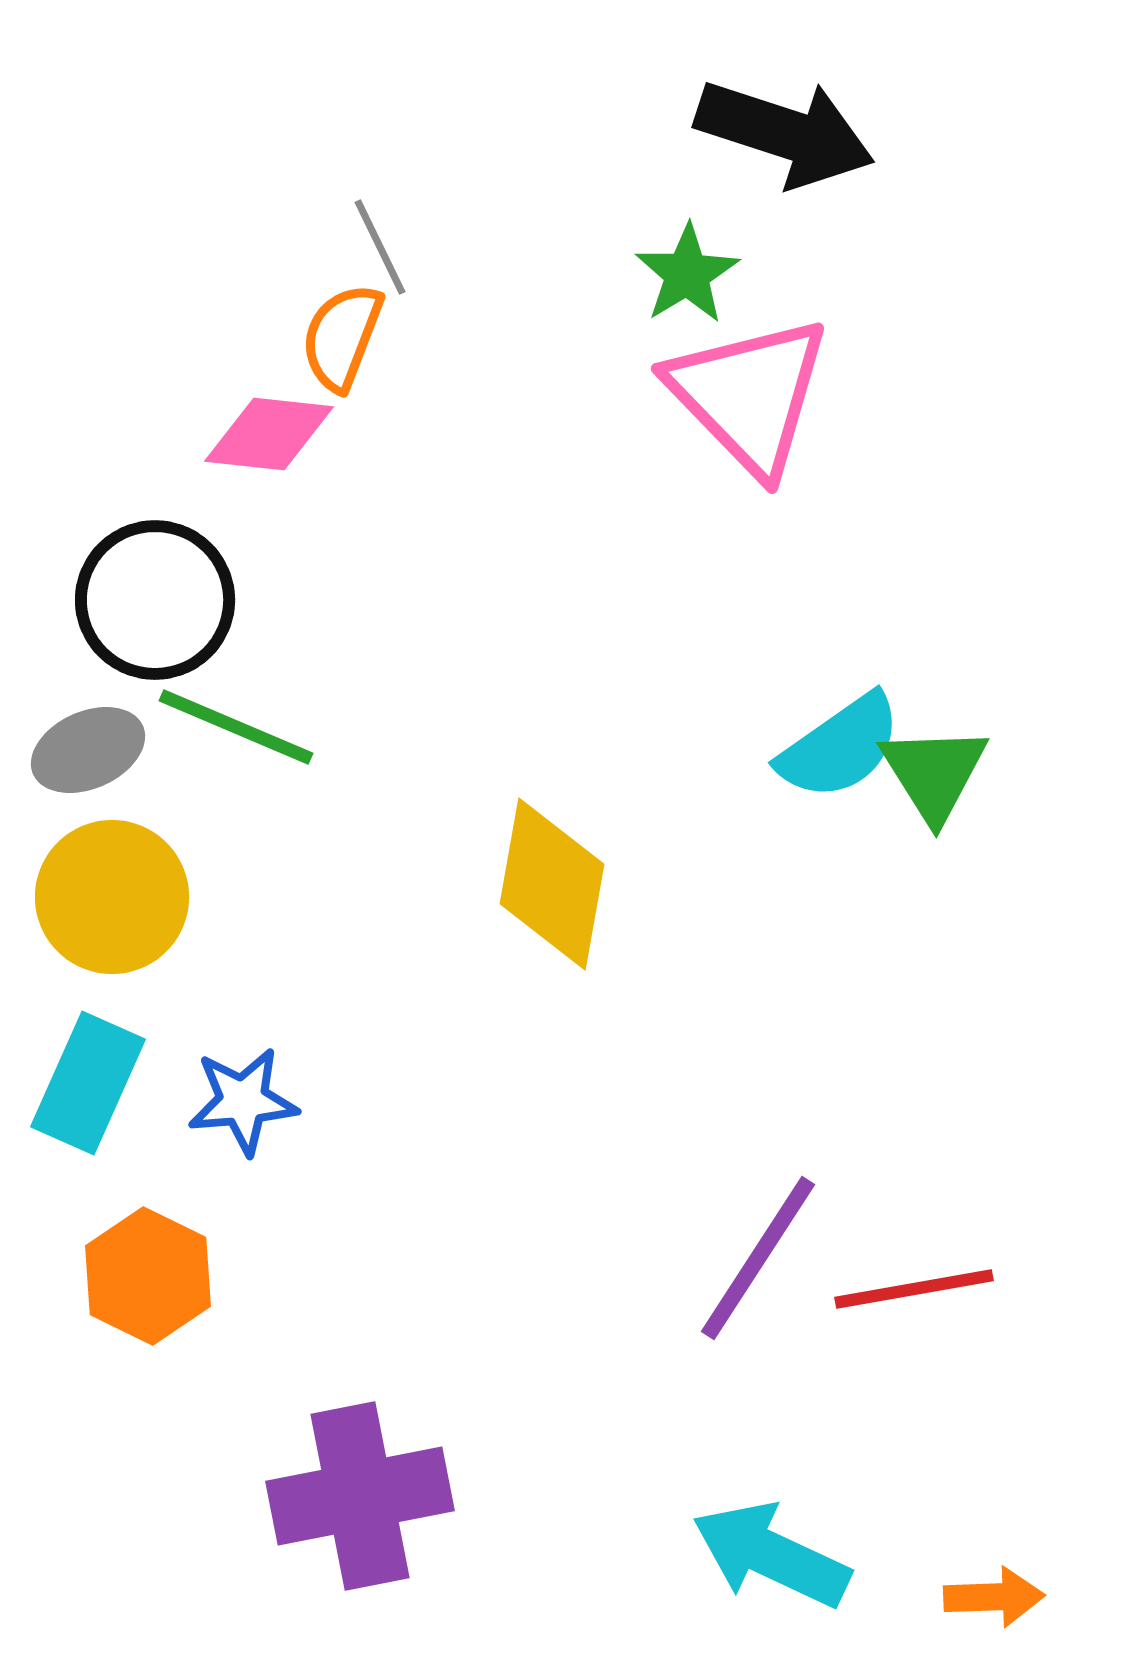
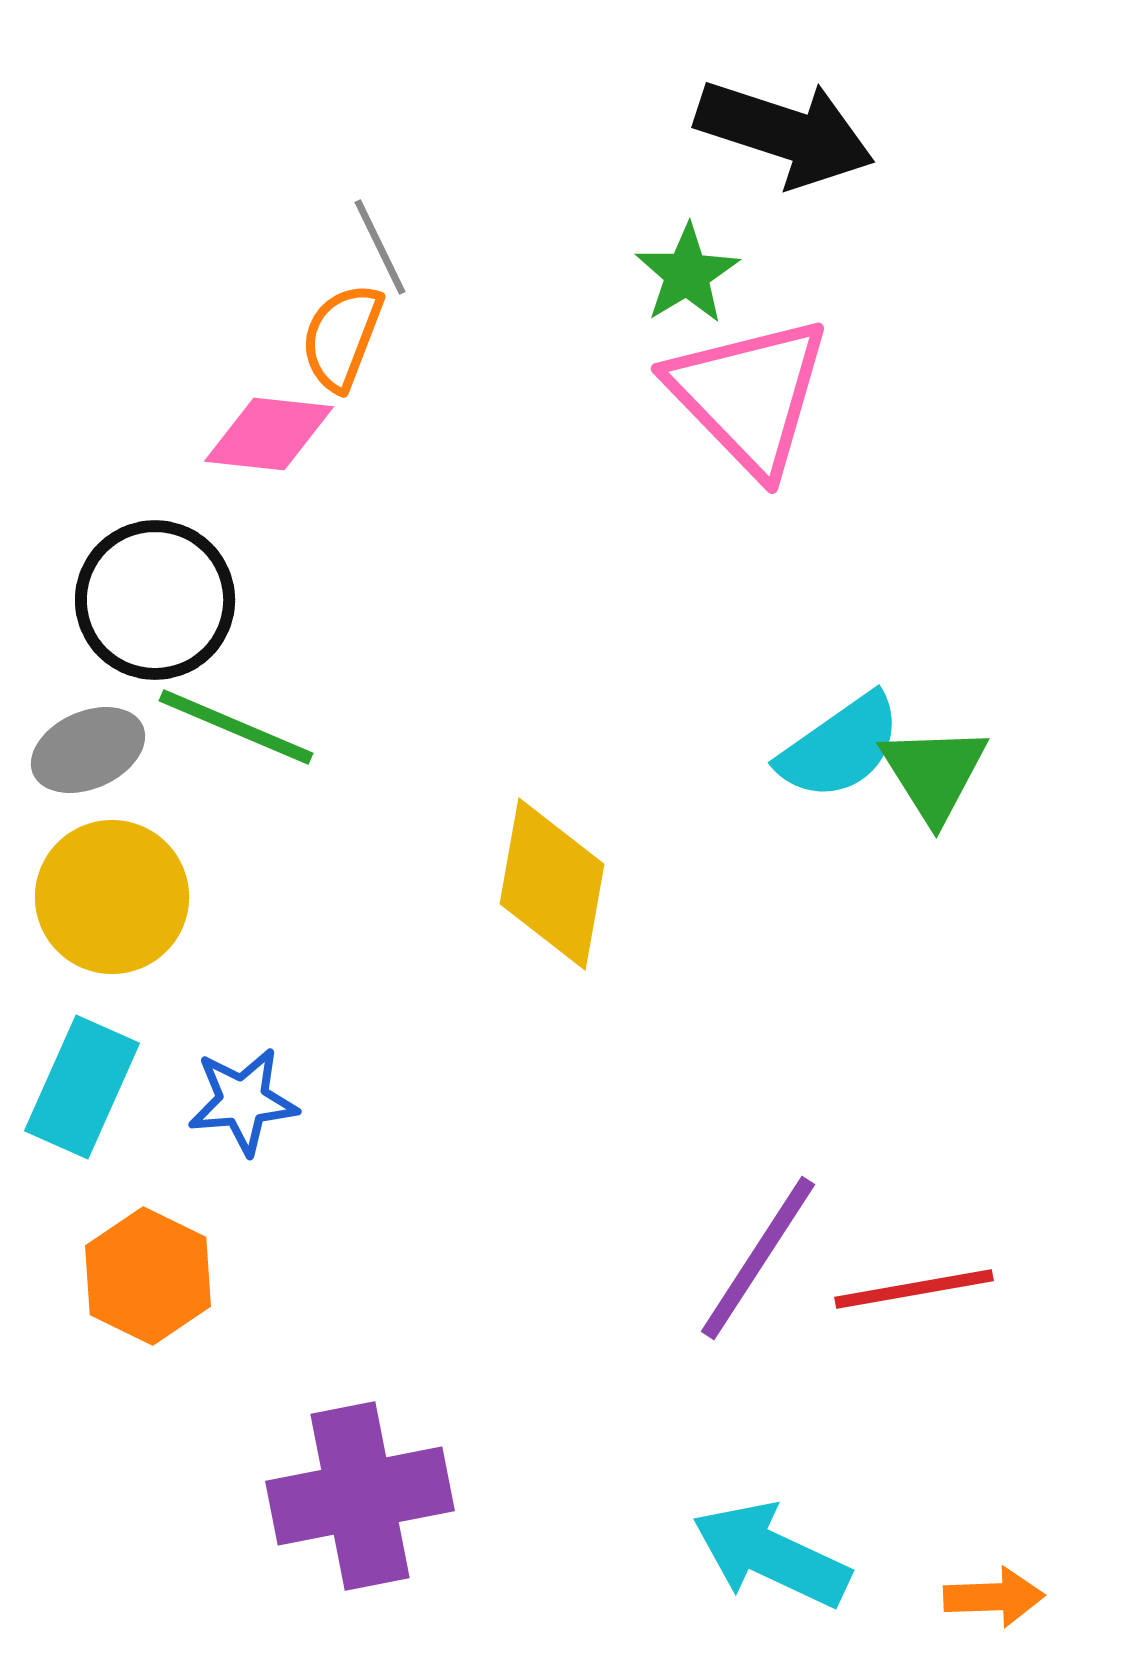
cyan rectangle: moved 6 px left, 4 px down
